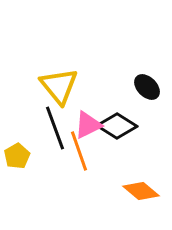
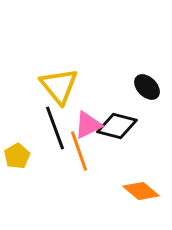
black diamond: rotated 18 degrees counterclockwise
